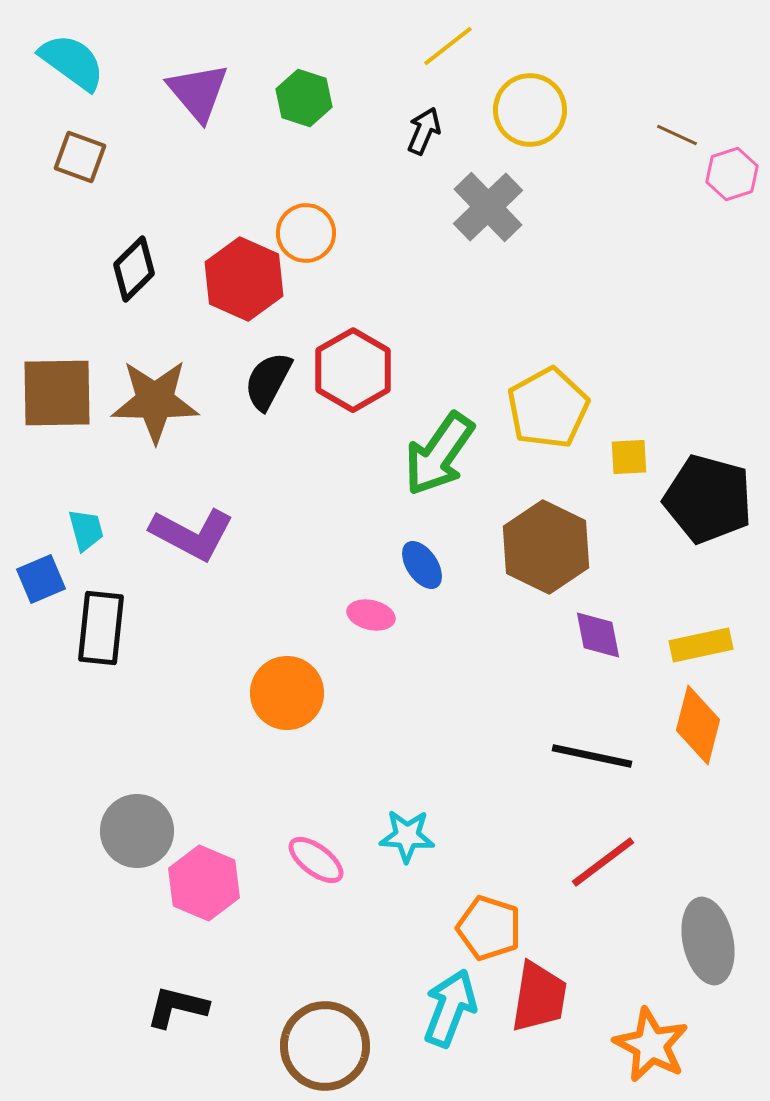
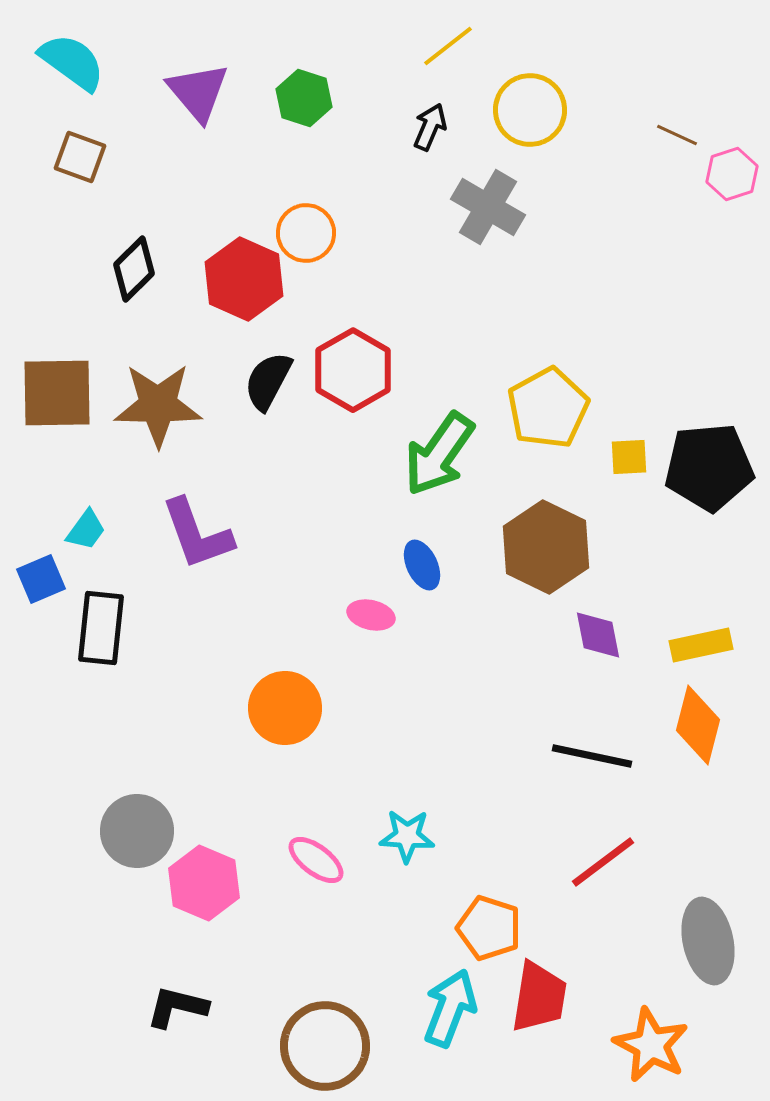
black arrow at (424, 131): moved 6 px right, 4 px up
gray cross at (488, 207): rotated 16 degrees counterclockwise
brown star at (155, 401): moved 3 px right, 4 px down
black pentagon at (708, 499): moved 1 px right, 32 px up; rotated 20 degrees counterclockwise
cyan trapezoid at (86, 530): rotated 51 degrees clockwise
purple L-shape at (192, 534): moved 5 px right; rotated 42 degrees clockwise
blue ellipse at (422, 565): rotated 9 degrees clockwise
orange circle at (287, 693): moved 2 px left, 15 px down
